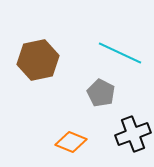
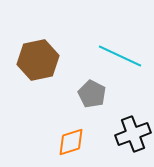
cyan line: moved 3 px down
gray pentagon: moved 9 px left, 1 px down
orange diamond: rotated 40 degrees counterclockwise
